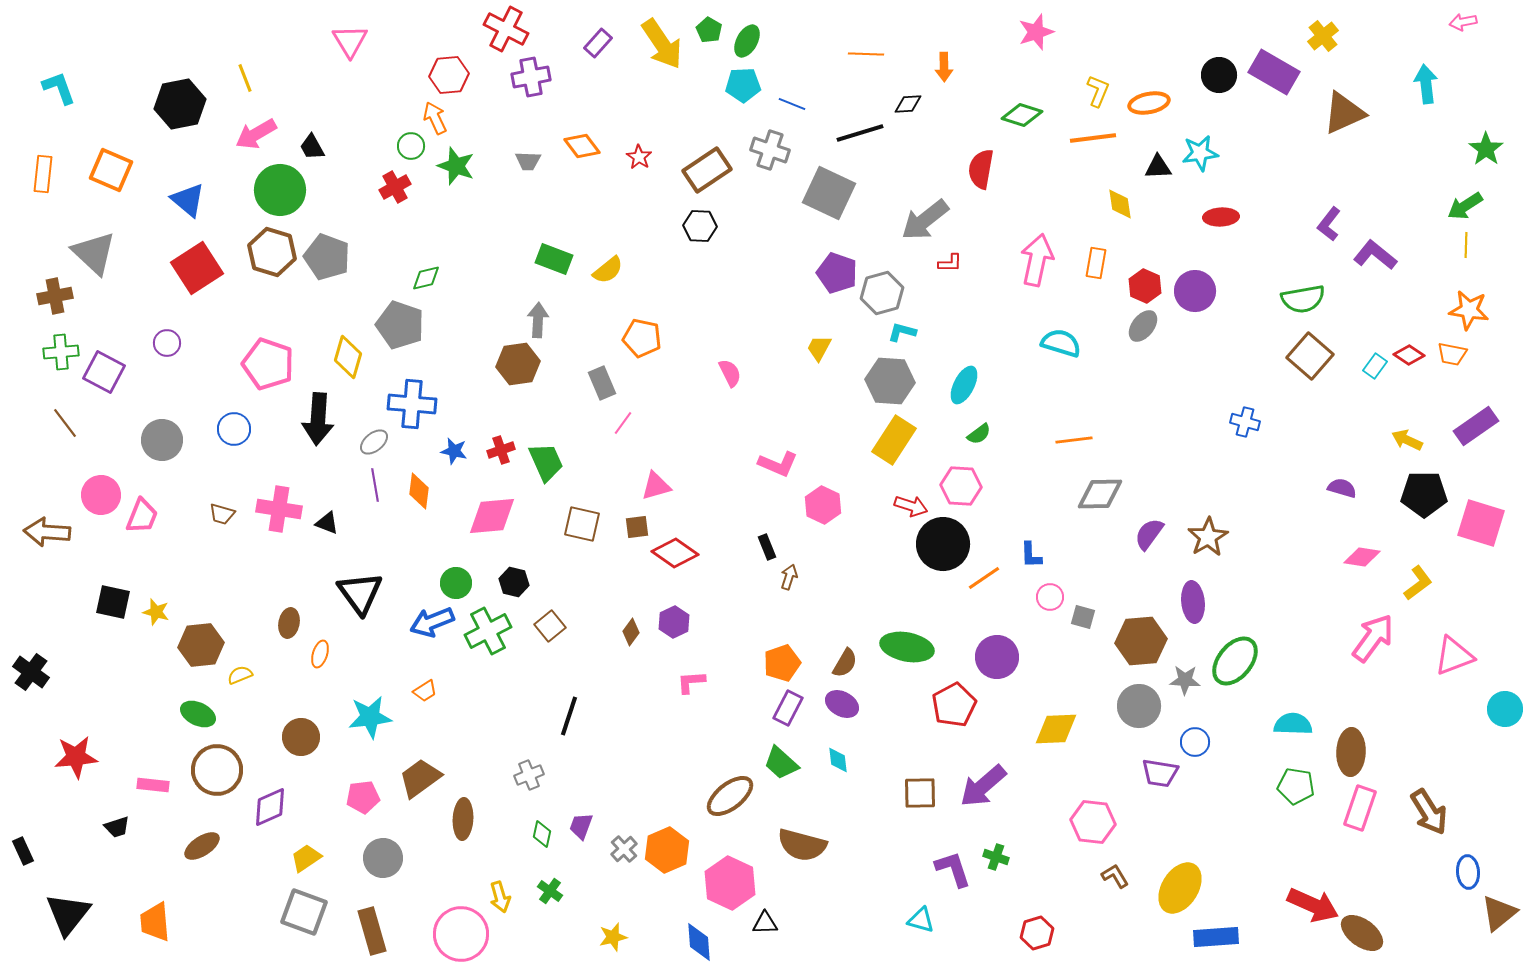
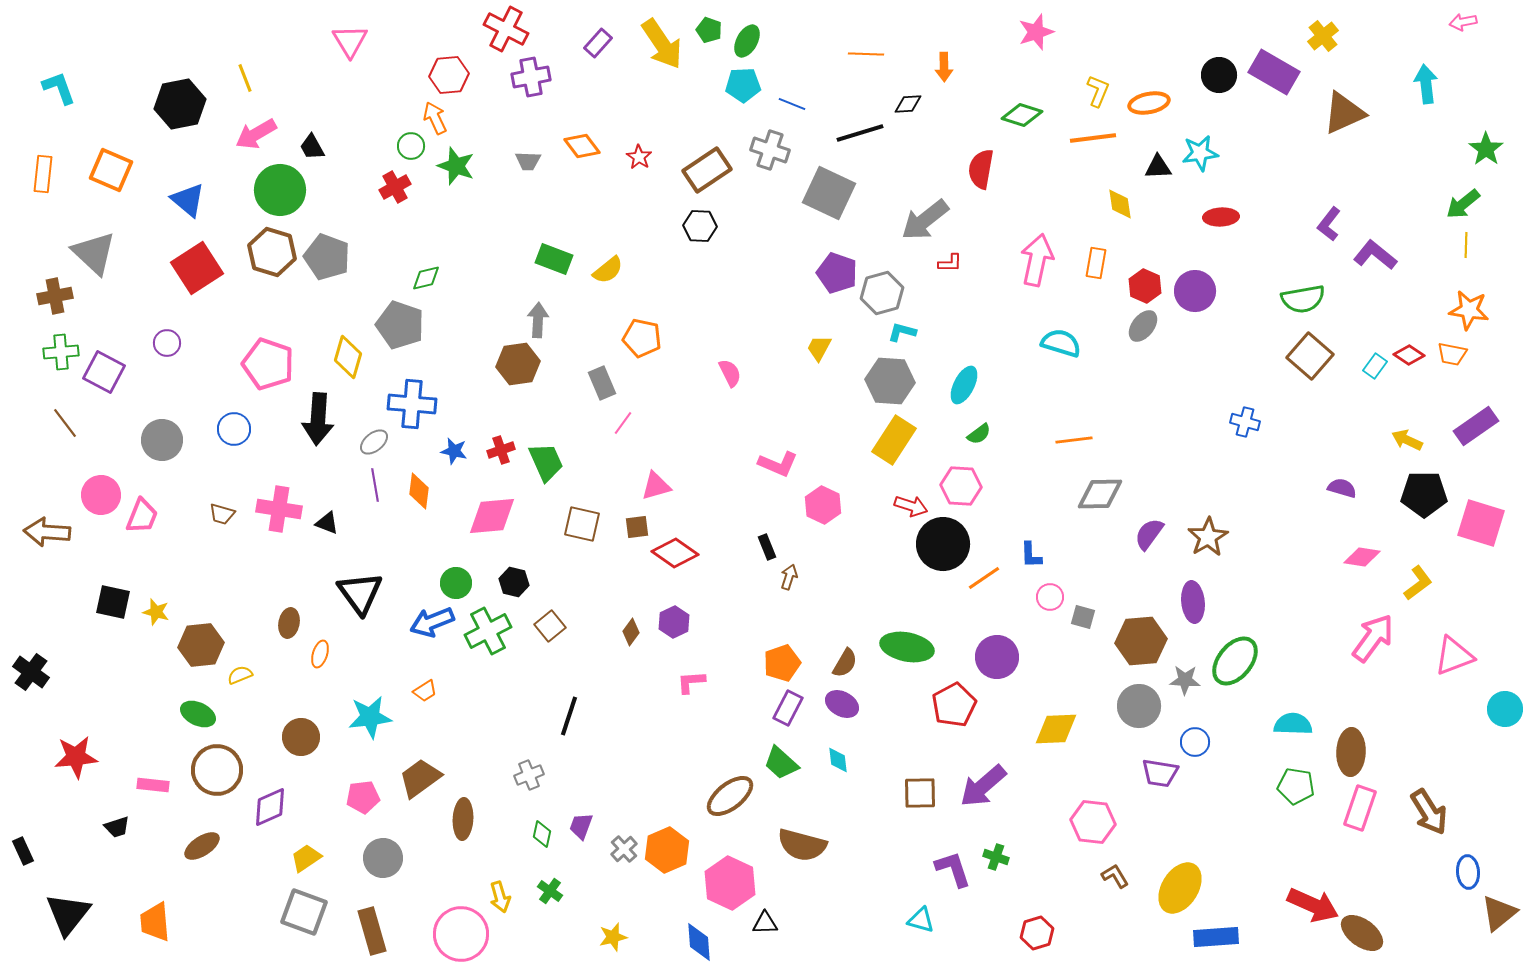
green pentagon at (709, 30): rotated 10 degrees counterclockwise
green arrow at (1465, 206): moved 2 px left, 2 px up; rotated 6 degrees counterclockwise
